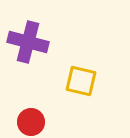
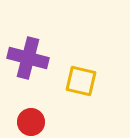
purple cross: moved 16 px down
